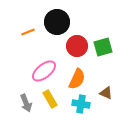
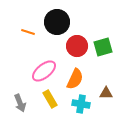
orange line: rotated 40 degrees clockwise
orange semicircle: moved 2 px left
brown triangle: rotated 24 degrees counterclockwise
gray arrow: moved 6 px left
